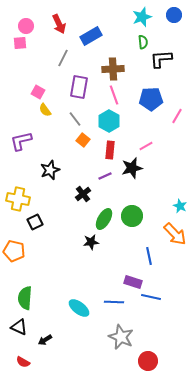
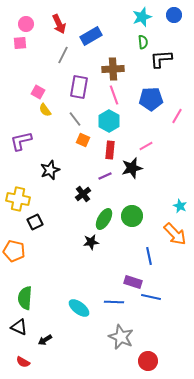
pink circle at (26, 26): moved 2 px up
gray line at (63, 58): moved 3 px up
orange square at (83, 140): rotated 16 degrees counterclockwise
